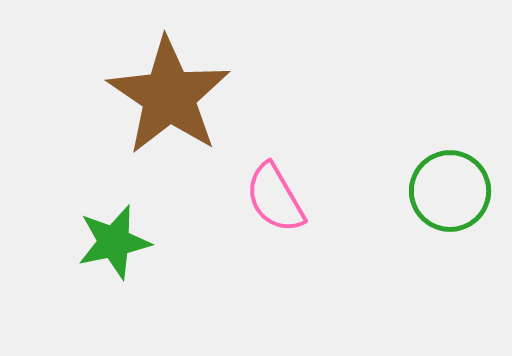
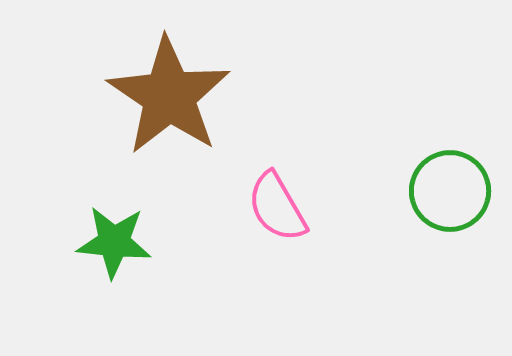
pink semicircle: moved 2 px right, 9 px down
green star: rotated 18 degrees clockwise
